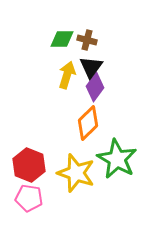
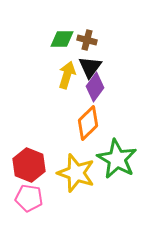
black triangle: moved 1 px left
